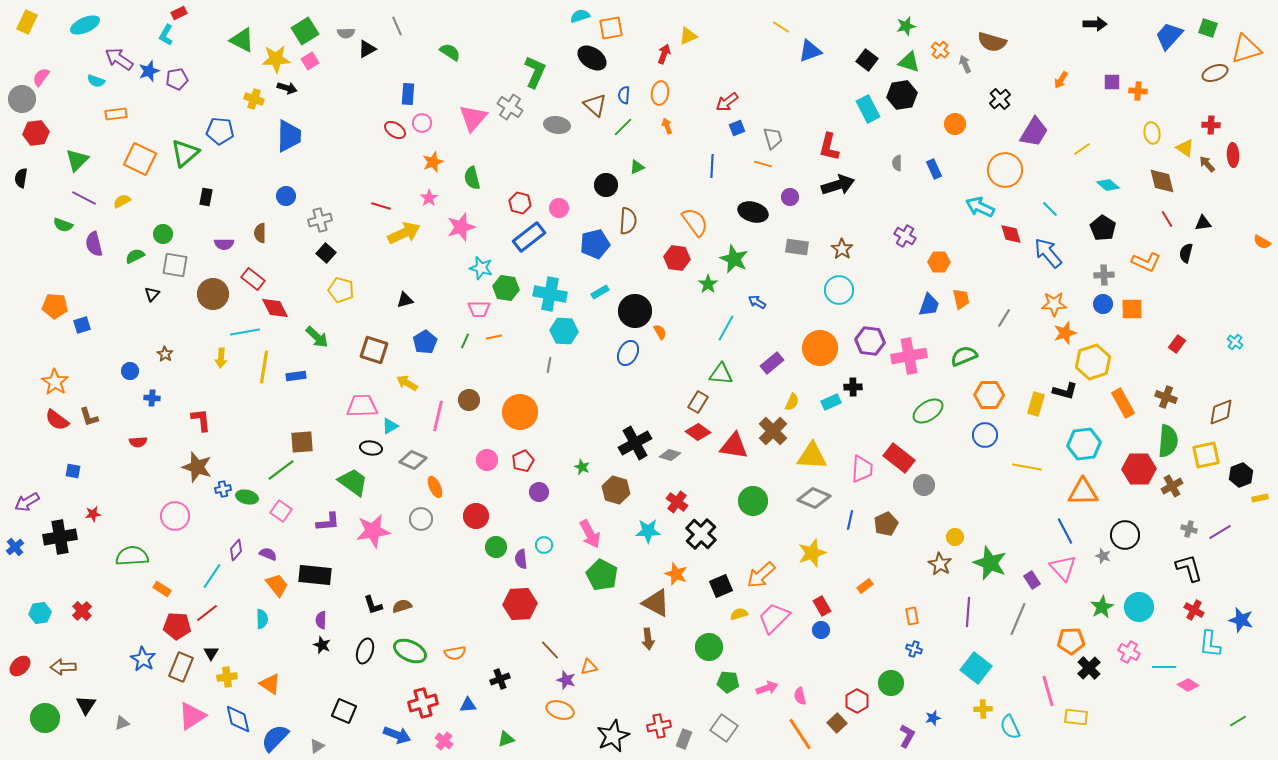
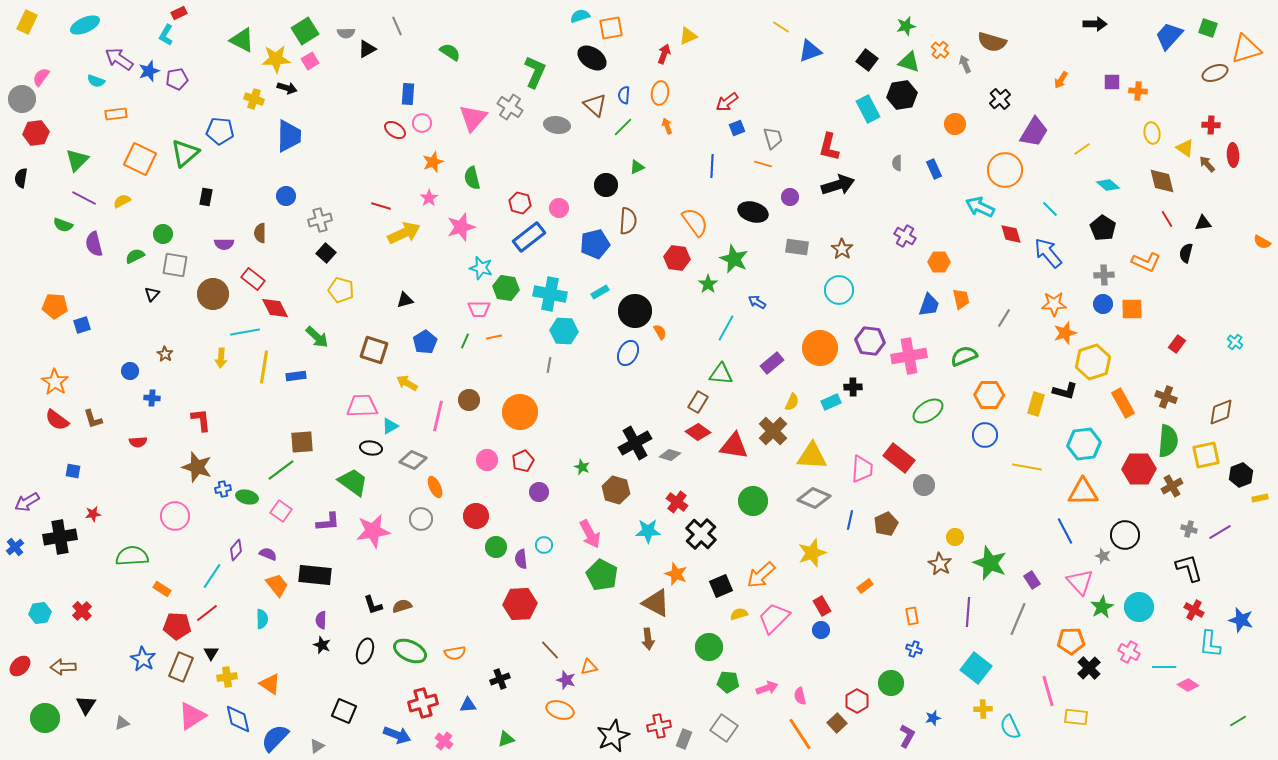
brown L-shape at (89, 417): moved 4 px right, 2 px down
pink triangle at (1063, 568): moved 17 px right, 14 px down
